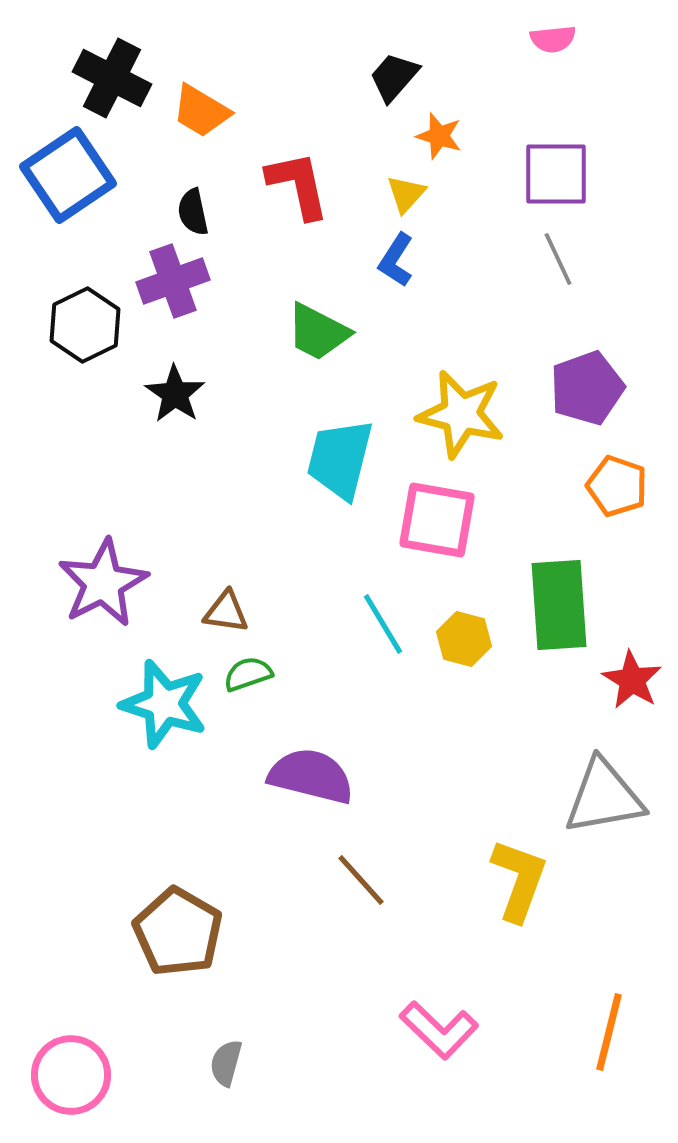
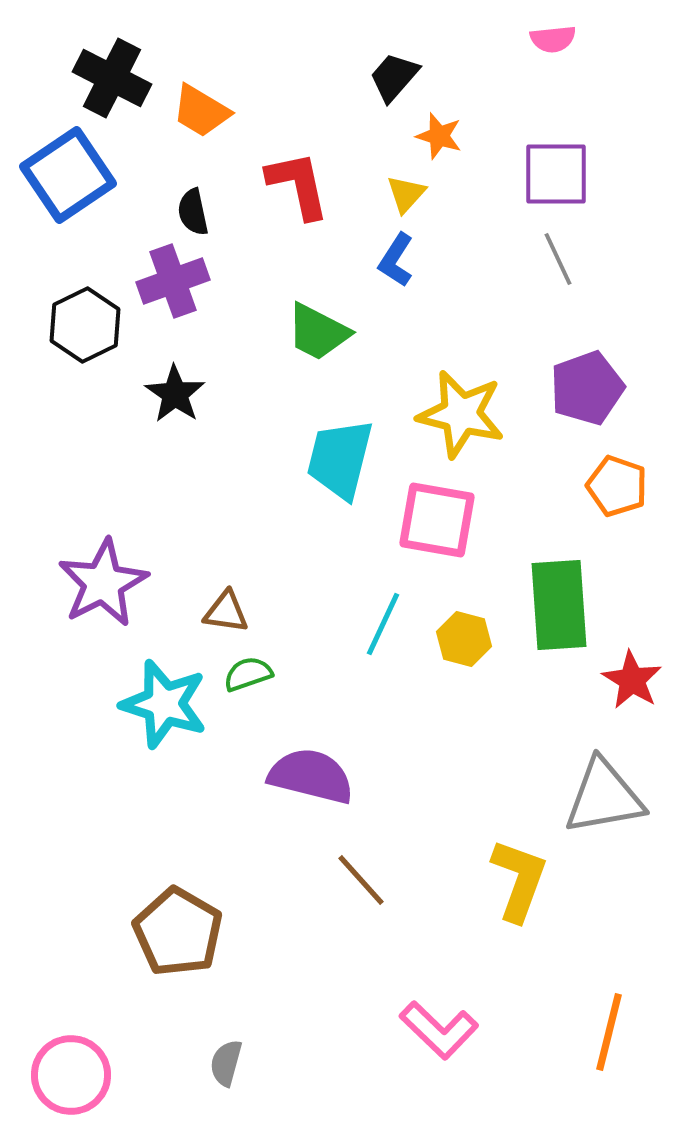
cyan line: rotated 56 degrees clockwise
